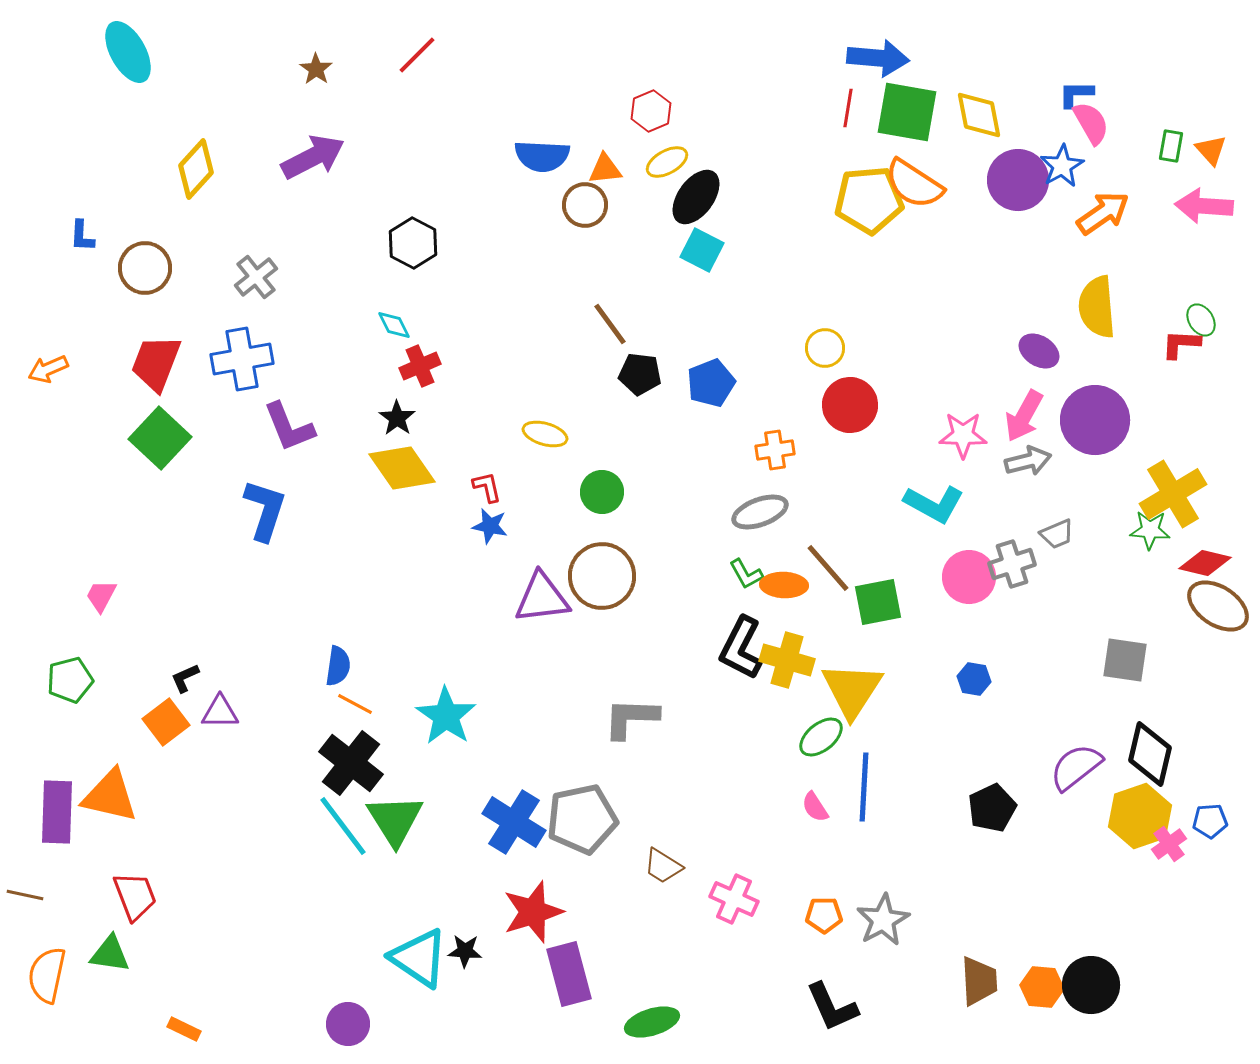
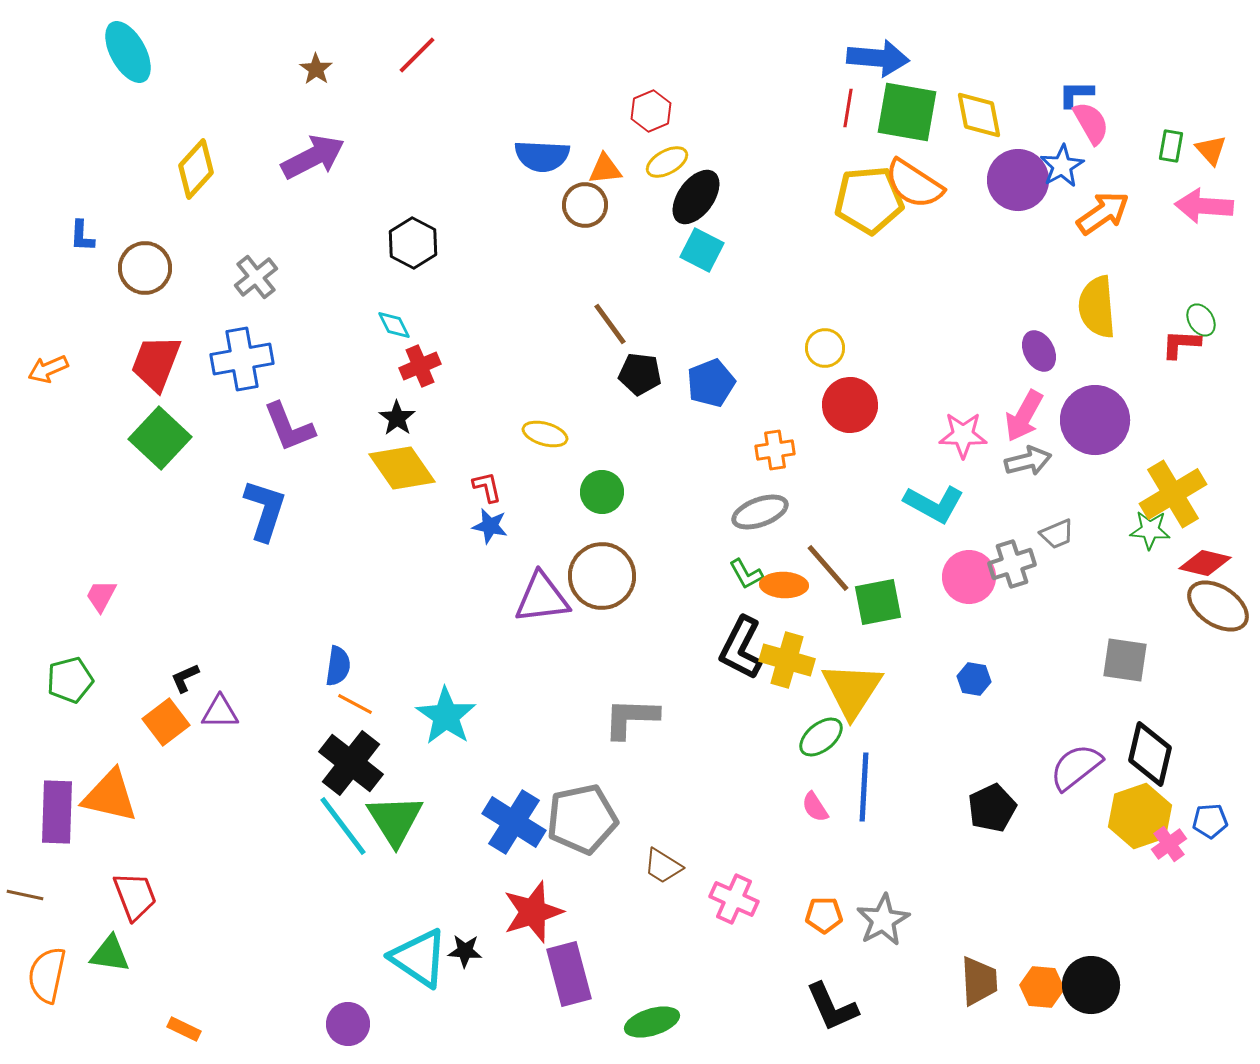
purple ellipse at (1039, 351): rotated 30 degrees clockwise
